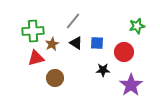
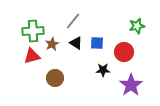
red triangle: moved 4 px left, 2 px up
